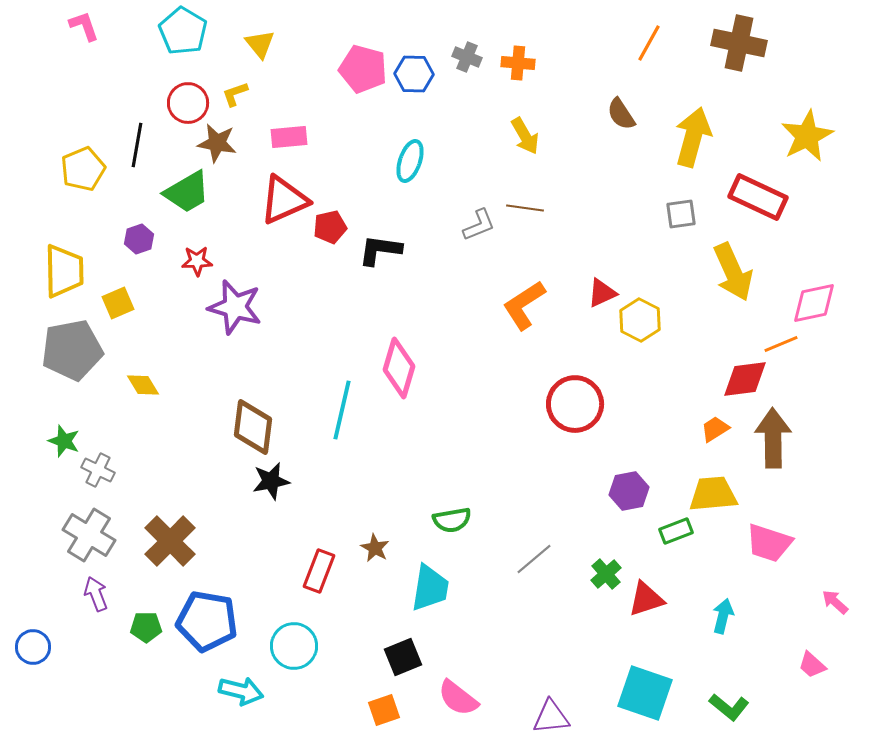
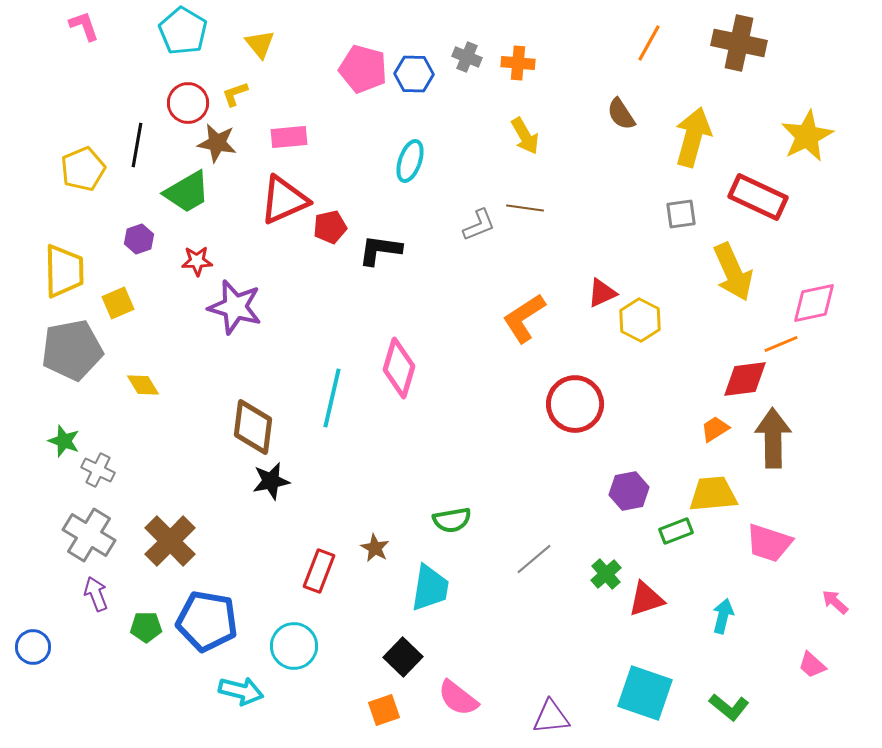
orange L-shape at (524, 305): moved 13 px down
cyan line at (342, 410): moved 10 px left, 12 px up
black square at (403, 657): rotated 24 degrees counterclockwise
